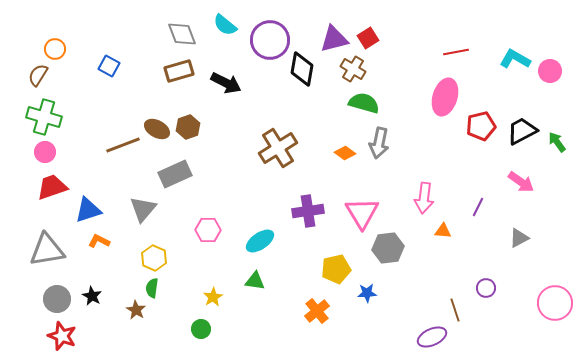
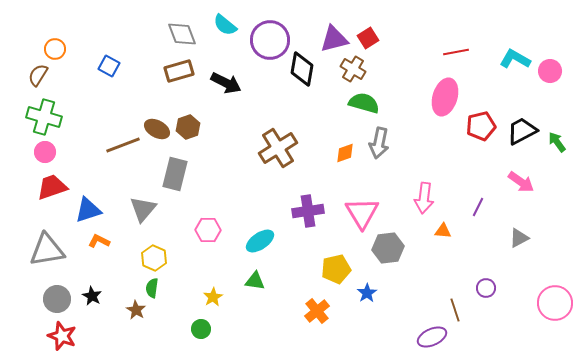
orange diamond at (345, 153): rotated 55 degrees counterclockwise
gray rectangle at (175, 174): rotated 52 degrees counterclockwise
blue star at (367, 293): rotated 30 degrees counterclockwise
